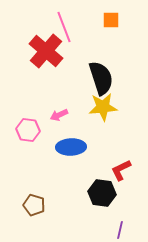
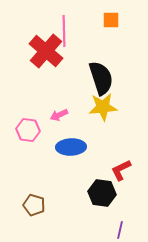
pink line: moved 4 px down; rotated 20 degrees clockwise
